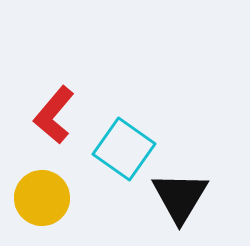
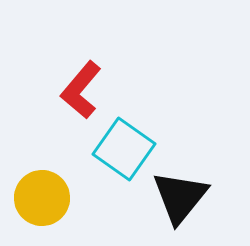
red L-shape: moved 27 px right, 25 px up
black triangle: rotated 8 degrees clockwise
